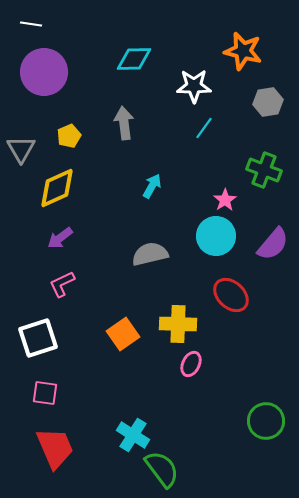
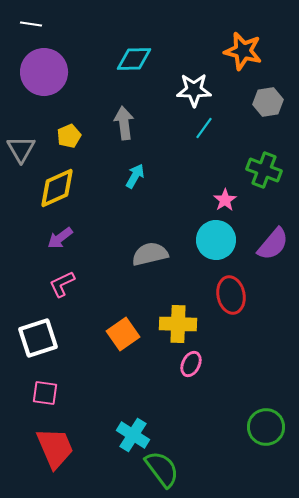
white star: moved 4 px down
cyan arrow: moved 17 px left, 10 px up
cyan circle: moved 4 px down
red ellipse: rotated 36 degrees clockwise
green circle: moved 6 px down
